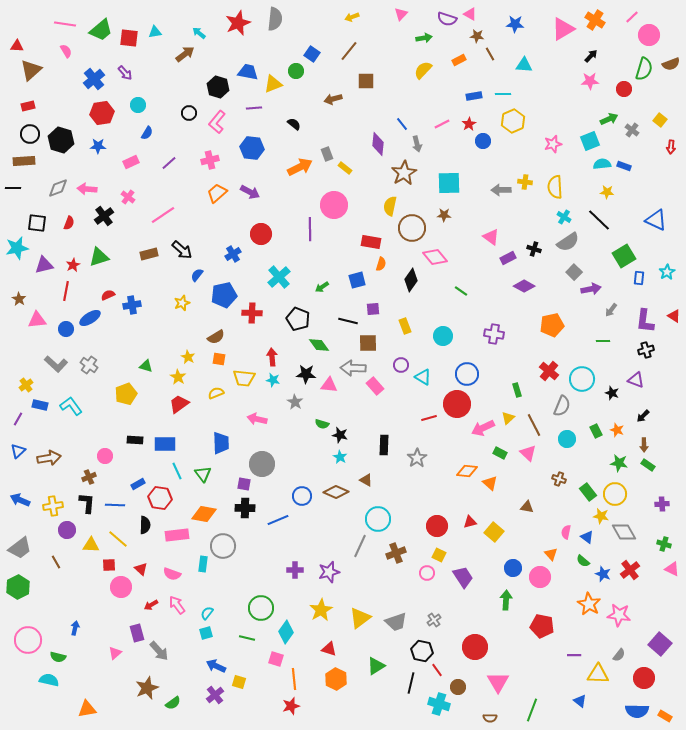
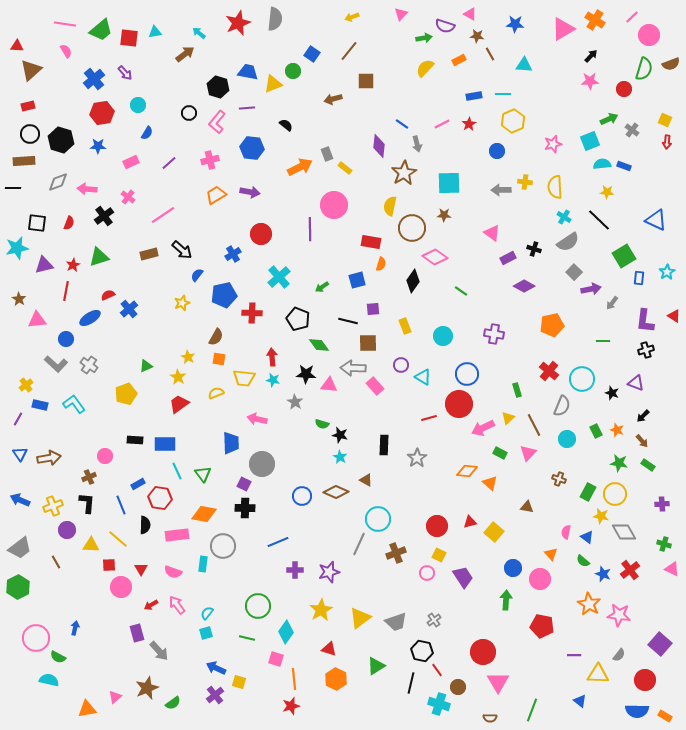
purple semicircle at (447, 19): moved 2 px left, 7 px down
yellow semicircle at (423, 70): moved 2 px right, 2 px up
green circle at (296, 71): moved 3 px left
purple line at (254, 108): moved 7 px left
yellow square at (660, 120): moved 5 px right; rotated 16 degrees counterclockwise
black semicircle at (294, 124): moved 8 px left, 1 px down
blue line at (402, 124): rotated 16 degrees counterclockwise
blue circle at (483, 141): moved 14 px right, 10 px down
purple diamond at (378, 144): moved 1 px right, 2 px down
red arrow at (671, 147): moved 4 px left, 5 px up
gray diamond at (58, 188): moved 6 px up
purple arrow at (250, 192): rotated 18 degrees counterclockwise
orange trapezoid at (217, 193): moved 1 px left, 2 px down; rotated 10 degrees clockwise
pink triangle at (491, 237): moved 1 px right, 4 px up
pink diamond at (435, 257): rotated 15 degrees counterclockwise
black diamond at (411, 280): moved 2 px right, 1 px down
blue cross at (132, 305): moved 3 px left, 4 px down; rotated 30 degrees counterclockwise
gray arrow at (611, 310): moved 1 px right, 7 px up
blue circle at (66, 329): moved 10 px down
brown semicircle at (216, 337): rotated 30 degrees counterclockwise
green triangle at (146, 366): rotated 40 degrees counterclockwise
purple triangle at (636, 380): moved 3 px down
red circle at (457, 404): moved 2 px right
cyan L-shape at (71, 406): moved 3 px right, 2 px up
blue trapezoid at (221, 443): moved 10 px right
brown arrow at (644, 445): moved 2 px left, 4 px up; rotated 40 degrees counterclockwise
blue triangle at (18, 451): moved 2 px right, 3 px down; rotated 21 degrees counterclockwise
pink triangle at (528, 453): rotated 30 degrees clockwise
purple square at (244, 484): rotated 16 degrees clockwise
green rectangle at (588, 492): rotated 66 degrees clockwise
blue line at (115, 505): moved 6 px right; rotated 66 degrees clockwise
yellow cross at (53, 506): rotated 12 degrees counterclockwise
blue line at (278, 520): moved 22 px down
gray line at (360, 546): moved 1 px left, 2 px up
red triangle at (141, 569): rotated 16 degrees clockwise
pink semicircle at (172, 574): moved 1 px right, 2 px up
pink circle at (540, 577): moved 2 px down
green circle at (261, 608): moved 3 px left, 2 px up
pink circle at (28, 640): moved 8 px right, 2 px up
red circle at (475, 647): moved 8 px right, 5 px down
pink triangle at (115, 653): moved 44 px down
green semicircle at (58, 657): rotated 14 degrees clockwise
blue arrow at (216, 666): moved 2 px down
red circle at (644, 678): moved 1 px right, 2 px down
